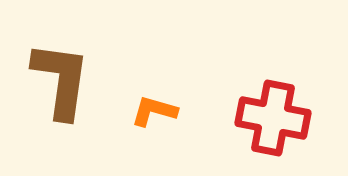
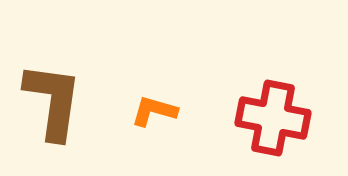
brown L-shape: moved 8 px left, 21 px down
